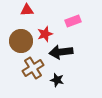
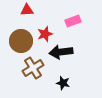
black star: moved 6 px right, 3 px down
